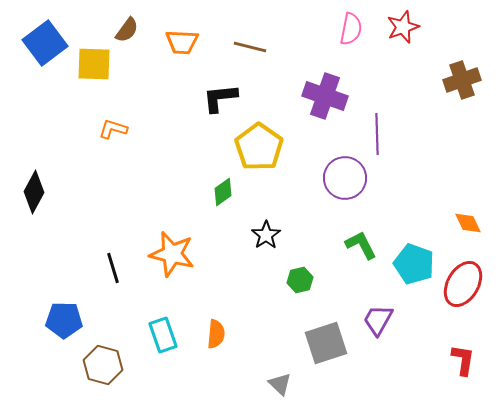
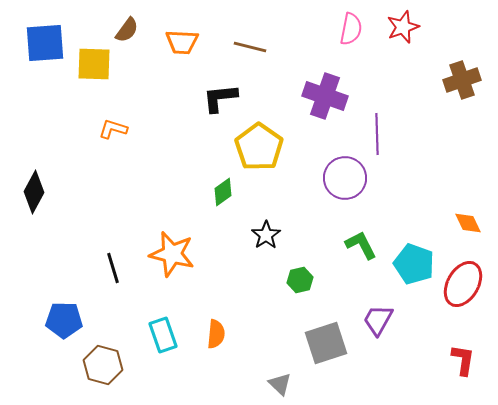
blue square: rotated 33 degrees clockwise
